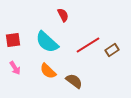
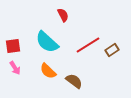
red square: moved 6 px down
